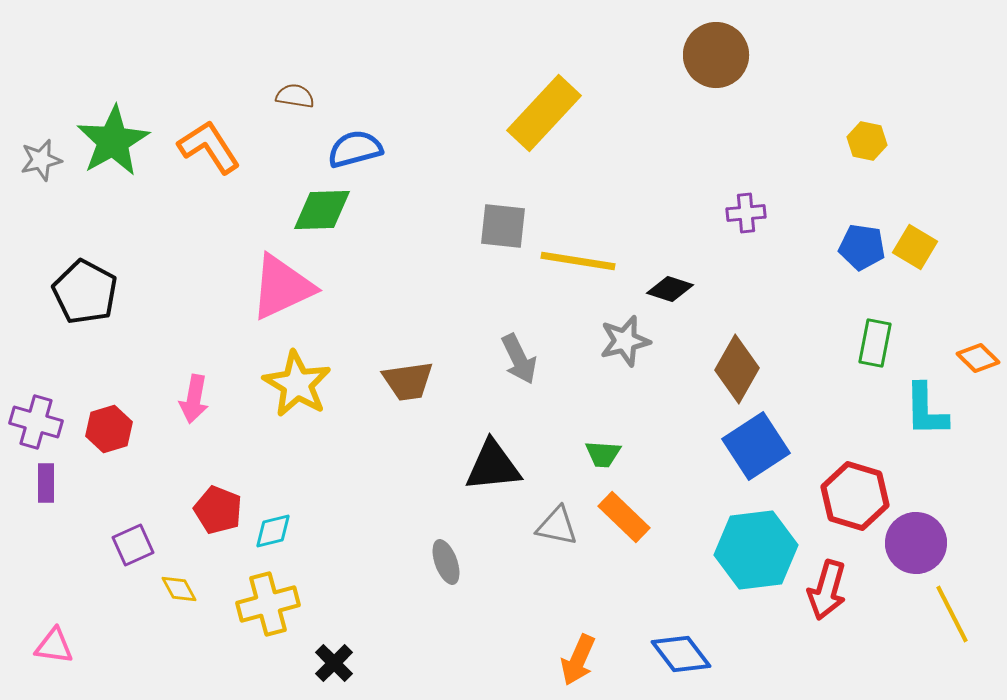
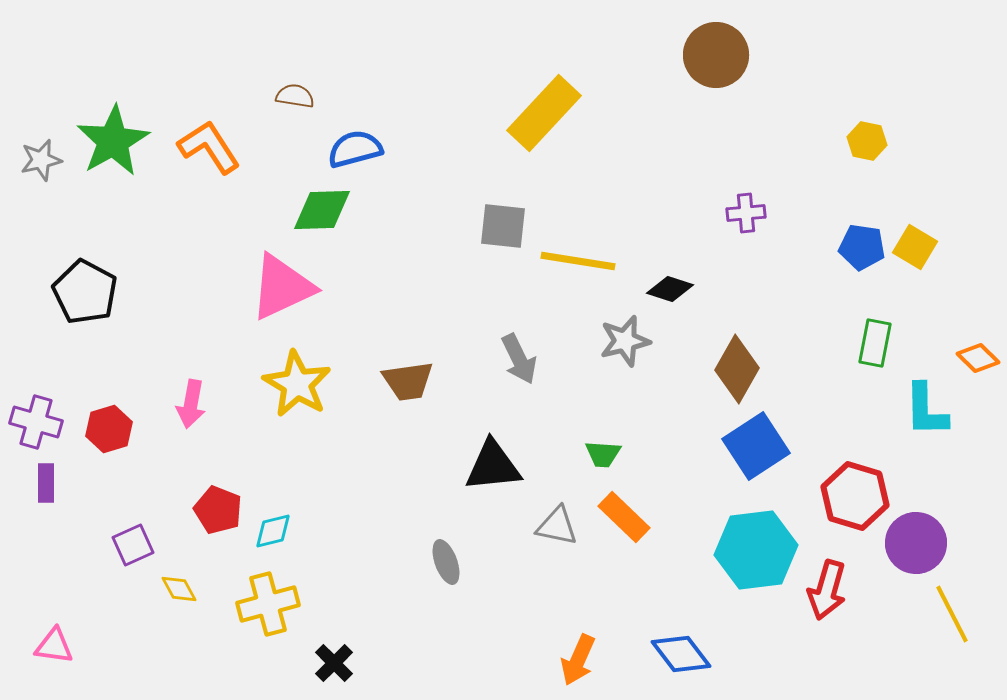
pink arrow at (194, 399): moved 3 px left, 5 px down
